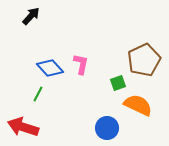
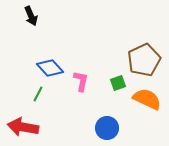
black arrow: rotated 114 degrees clockwise
pink L-shape: moved 17 px down
orange semicircle: moved 9 px right, 6 px up
red arrow: rotated 8 degrees counterclockwise
